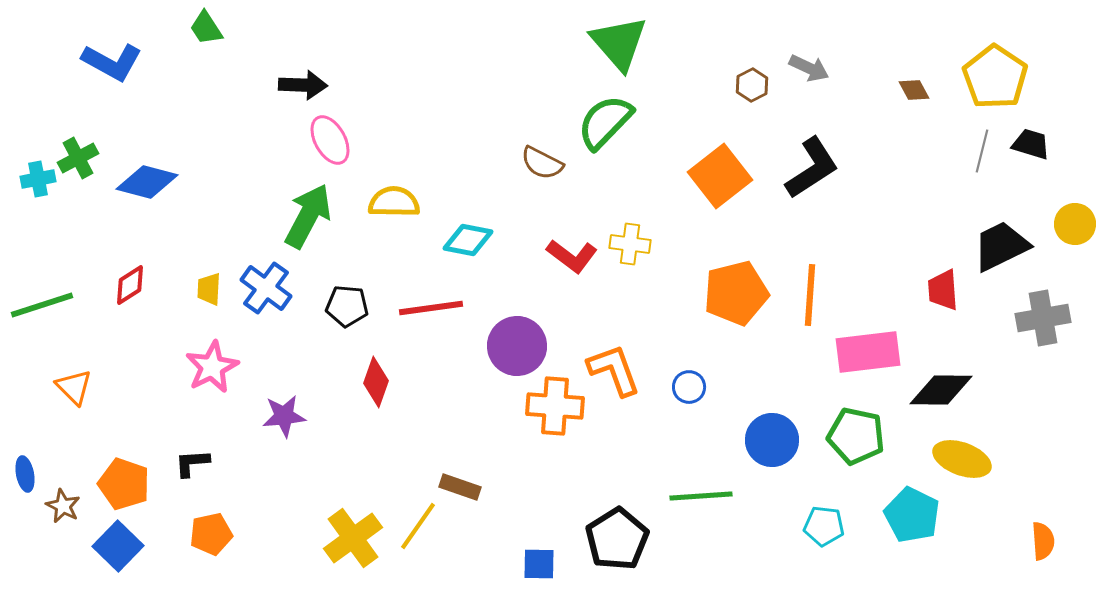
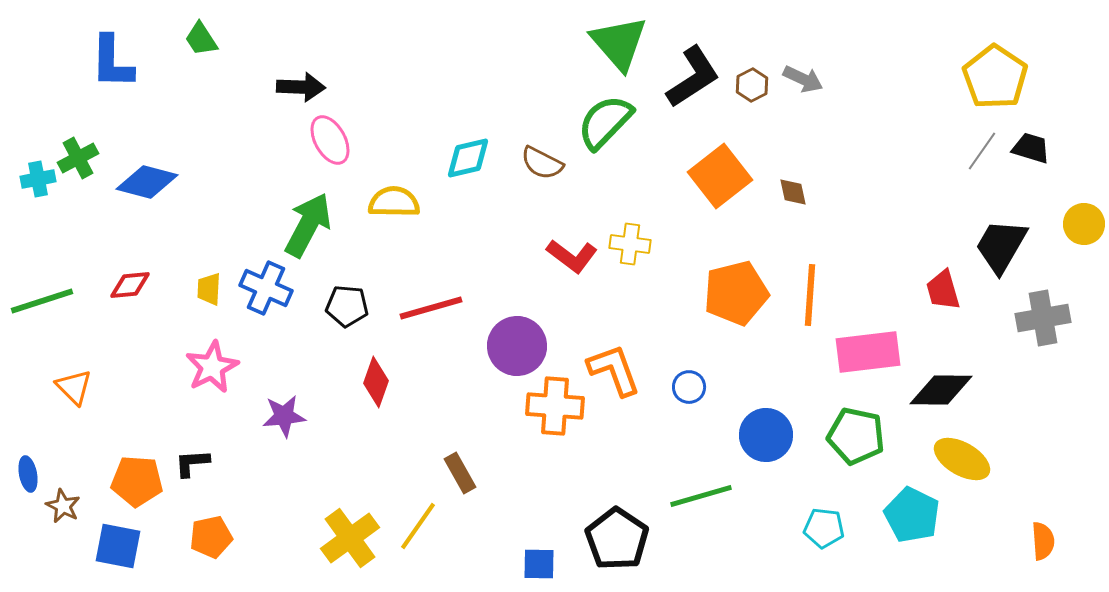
green trapezoid at (206, 28): moved 5 px left, 11 px down
blue L-shape at (112, 62): rotated 62 degrees clockwise
gray arrow at (809, 68): moved 6 px left, 11 px down
black arrow at (303, 85): moved 2 px left, 2 px down
brown diamond at (914, 90): moved 121 px left, 102 px down; rotated 16 degrees clockwise
black trapezoid at (1031, 144): moved 4 px down
gray line at (982, 151): rotated 21 degrees clockwise
black L-shape at (812, 168): moved 119 px left, 91 px up
green arrow at (308, 216): moved 9 px down
yellow circle at (1075, 224): moved 9 px right
cyan diamond at (468, 240): moved 82 px up; rotated 24 degrees counterclockwise
black trapezoid at (1001, 246): rotated 34 degrees counterclockwise
red diamond at (130, 285): rotated 27 degrees clockwise
blue cross at (266, 288): rotated 12 degrees counterclockwise
red trapezoid at (943, 290): rotated 12 degrees counterclockwise
green line at (42, 305): moved 4 px up
red line at (431, 308): rotated 8 degrees counterclockwise
blue circle at (772, 440): moved 6 px left, 5 px up
yellow ellipse at (962, 459): rotated 10 degrees clockwise
blue ellipse at (25, 474): moved 3 px right
orange pentagon at (124, 484): moved 13 px right, 3 px up; rotated 15 degrees counterclockwise
brown rectangle at (460, 487): moved 14 px up; rotated 42 degrees clockwise
green line at (701, 496): rotated 12 degrees counterclockwise
cyan pentagon at (824, 526): moved 2 px down
orange pentagon at (211, 534): moved 3 px down
yellow cross at (353, 538): moved 3 px left
black pentagon at (617, 539): rotated 6 degrees counterclockwise
blue square at (118, 546): rotated 33 degrees counterclockwise
